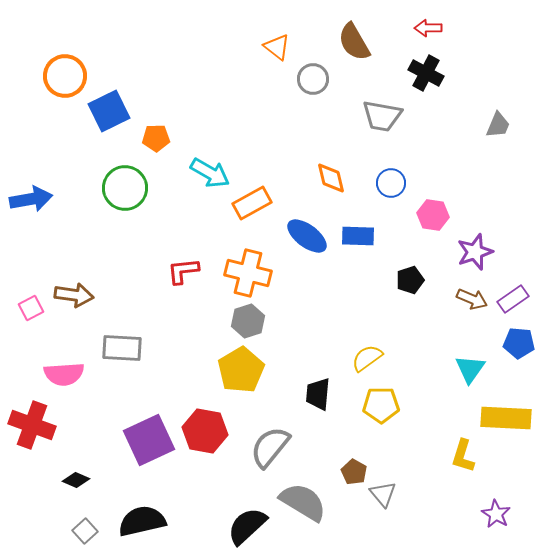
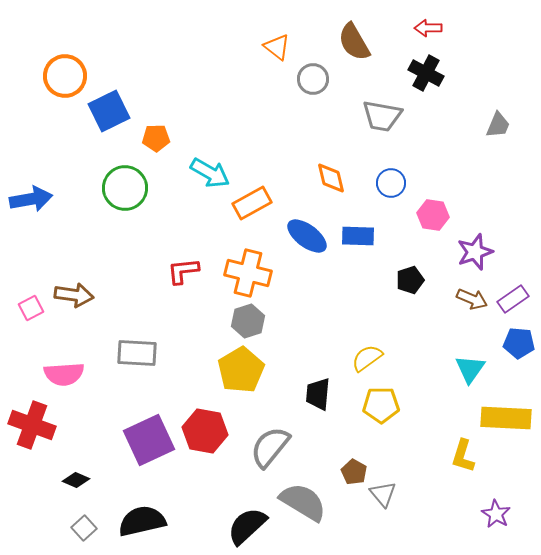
gray rectangle at (122, 348): moved 15 px right, 5 px down
gray square at (85, 531): moved 1 px left, 3 px up
